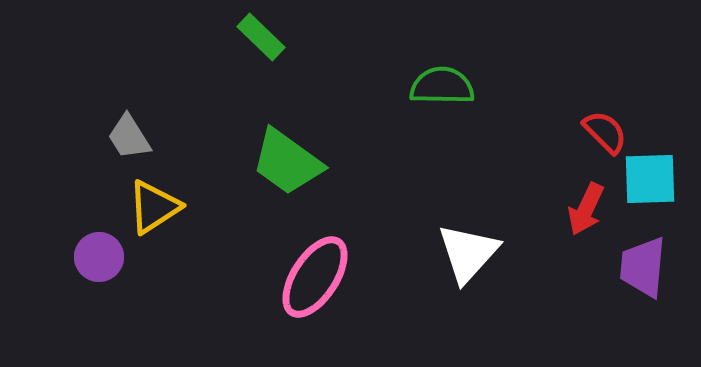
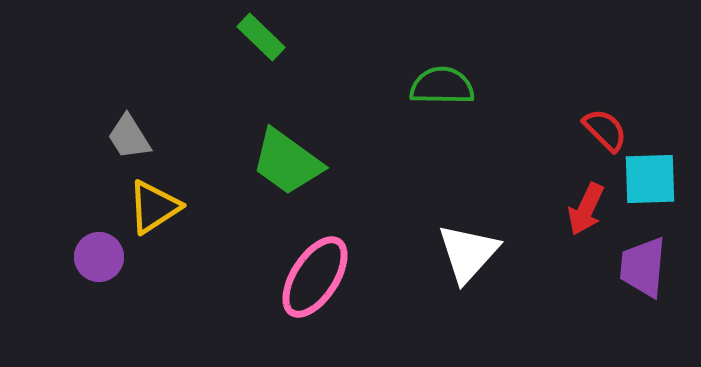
red semicircle: moved 2 px up
